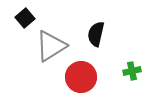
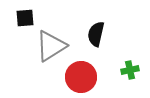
black square: rotated 36 degrees clockwise
green cross: moved 2 px left, 1 px up
